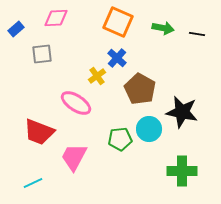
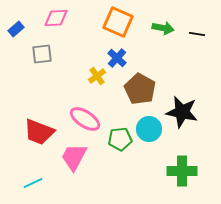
pink ellipse: moved 9 px right, 16 px down
